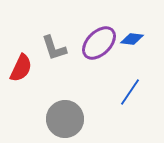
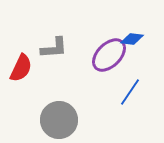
purple ellipse: moved 10 px right, 12 px down
gray L-shape: rotated 76 degrees counterclockwise
gray circle: moved 6 px left, 1 px down
